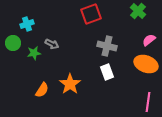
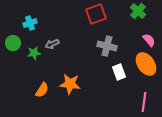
red square: moved 5 px right
cyan cross: moved 3 px right, 1 px up
pink semicircle: rotated 88 degrees clockwise
gray arrow: rotated 128 degrees clockwise
orange ellipse: rotated 35 degrees clockwise
white rectangle: moved 12 px right
orange star: rotated 30 degrees counterclockwise
pink line: moved 4 px left
